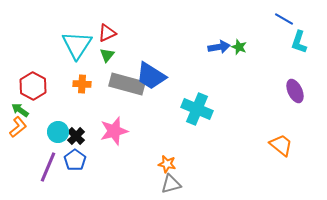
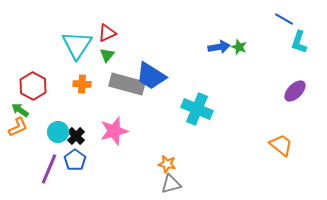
purple ellipse: rotated 70 degrees clockwise
orange L-shape: rotated 15 degrees clockwise
purple line: moved 1 px right, 2 px down
